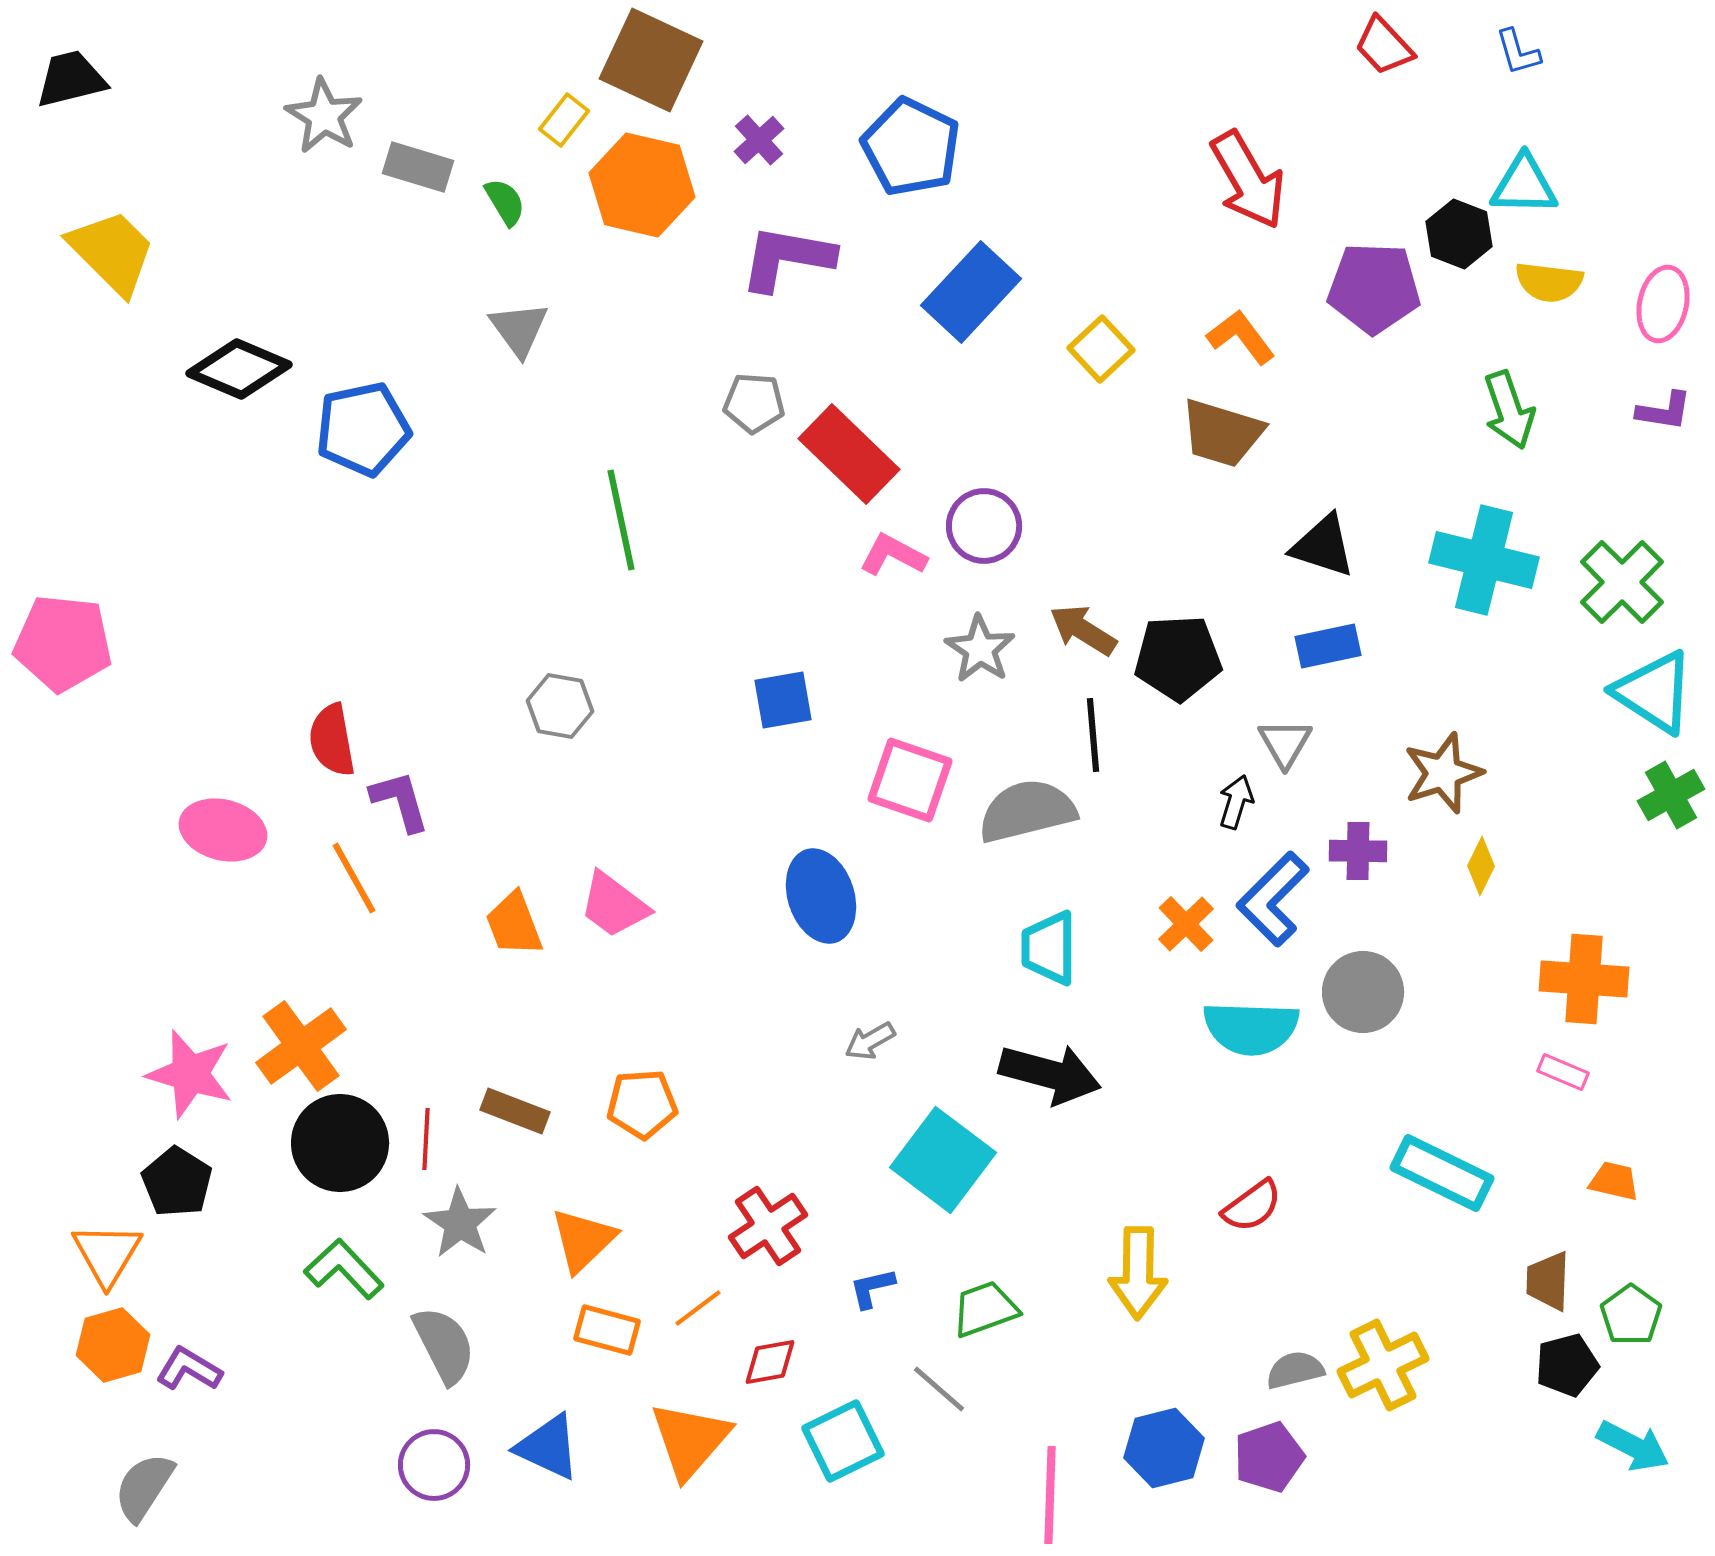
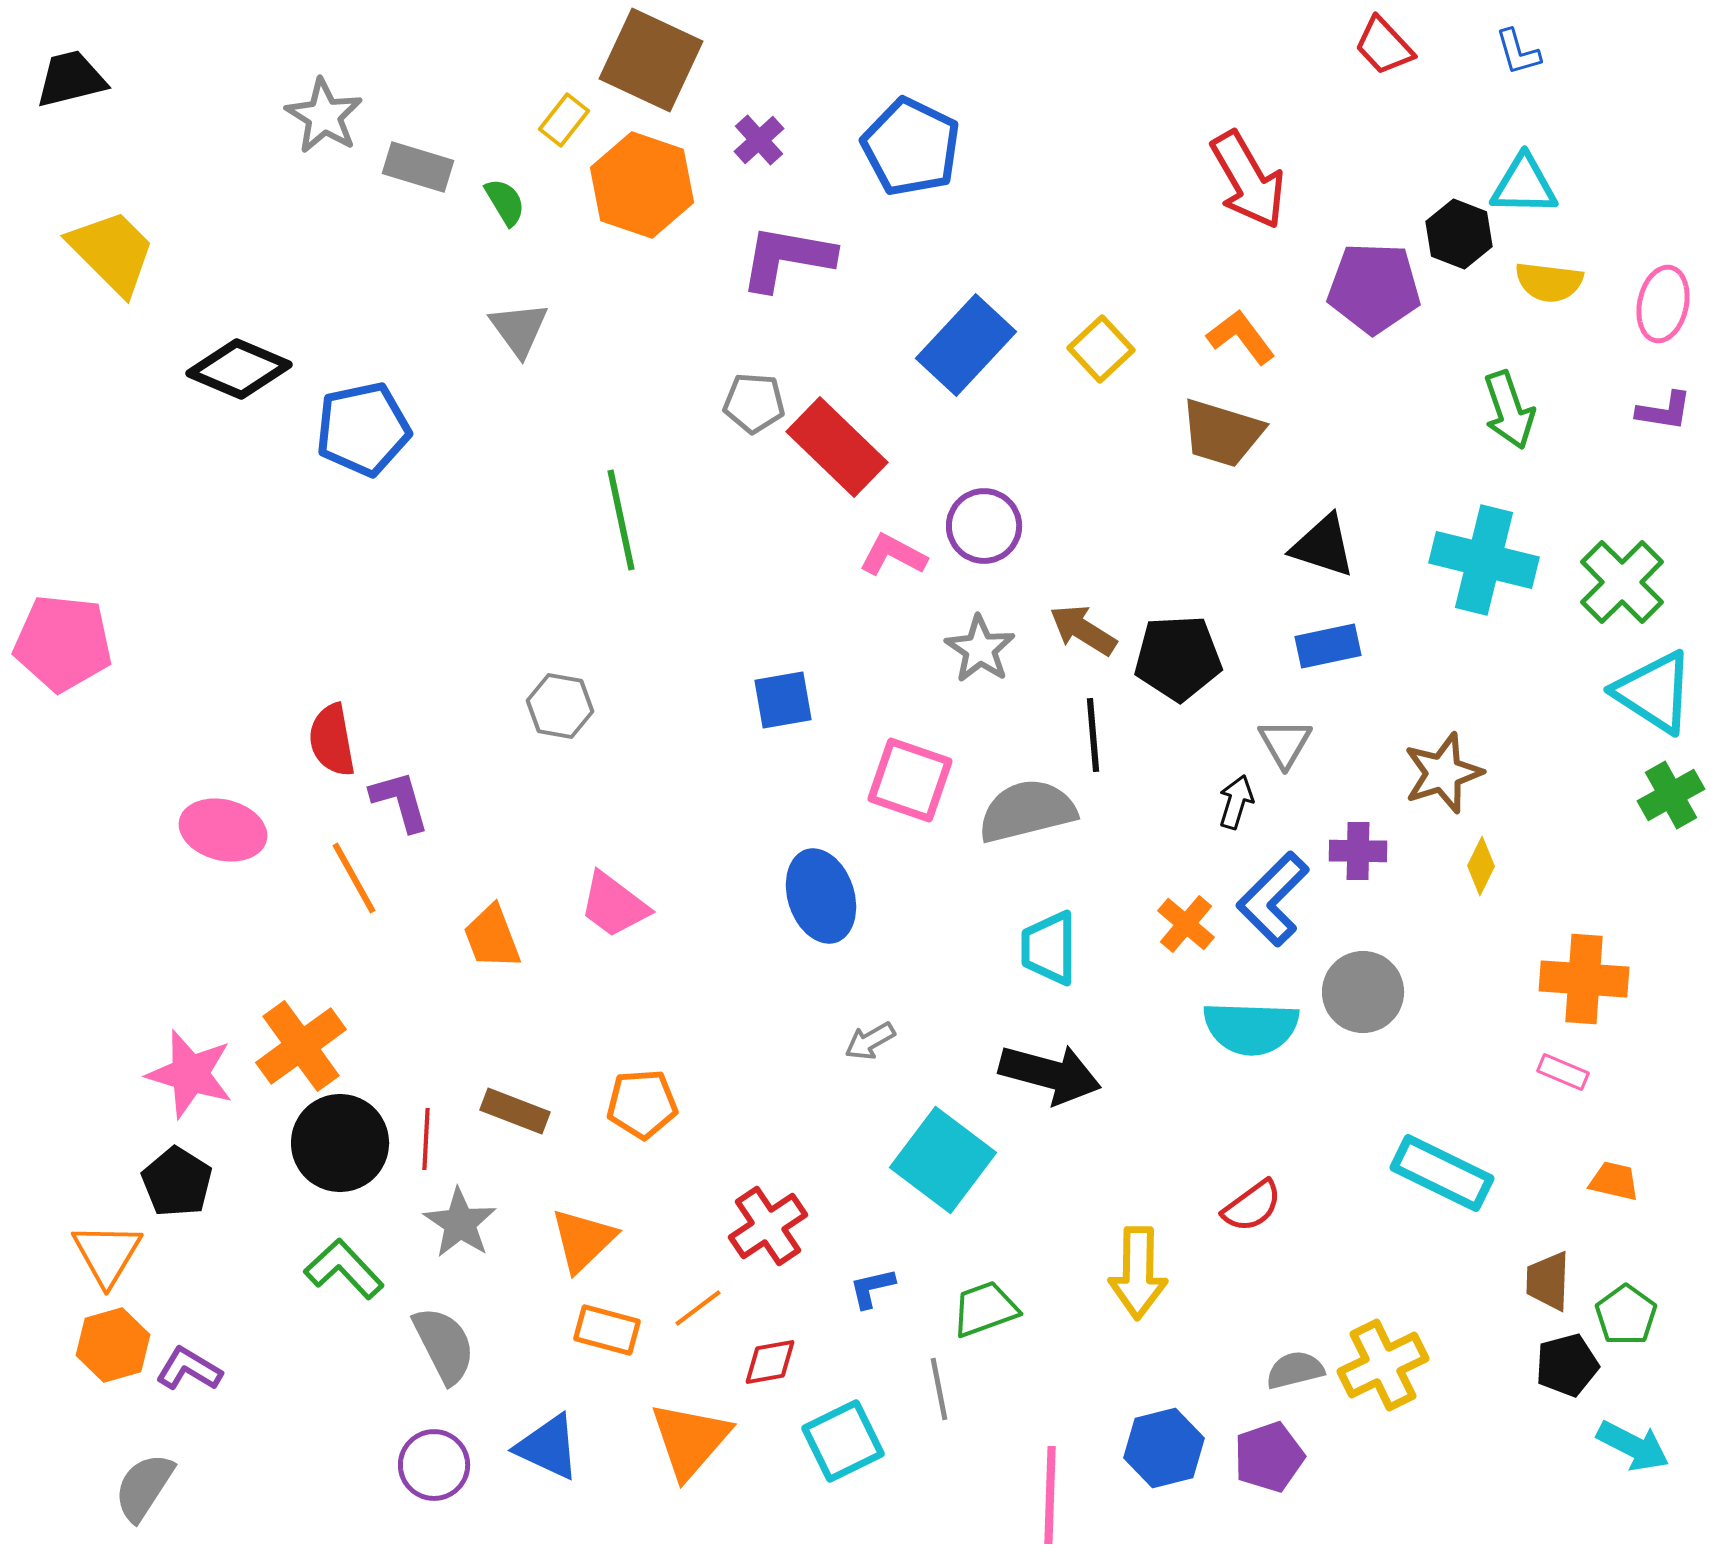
orange hexagon at (642, 185): rotated 6 degrees clockwise
blue rectangle at (971, 292): moved 5 px left, 53 px down
red rectangle at (849, 454): moved 12 px left, 7 px up
orange trapezoid at (514, 924): moved 22 px left, 13 px down
orange cross at (1186, 924): rotated 6 degrees counterclockwise
green pentagon at (1631, 1315): moved 5 px left
gray line at (939, 1389): rotated 38 degrees clockwise
